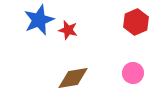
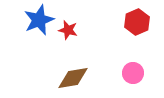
red hexagon: moved 1 px right
